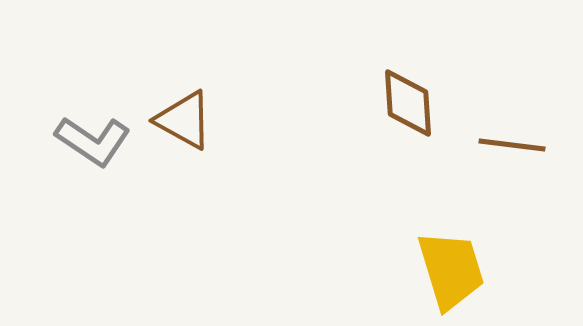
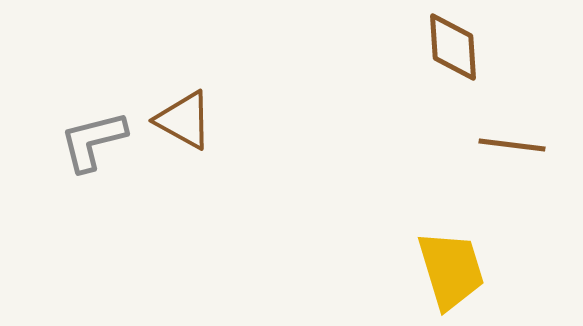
brown diamond: moved 45 px right, 56 px up
gray L-shape: rotated 132 degrees clockwise
